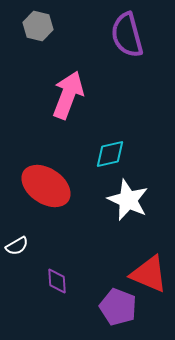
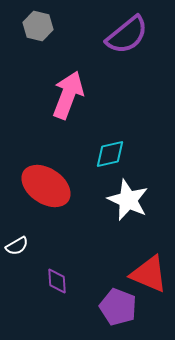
purple semicircle: rotated 114 degrees counterclockwise
